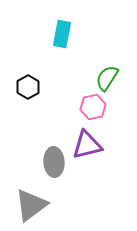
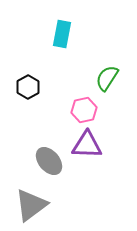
pink hexagon: moved 9 px left, 3 px down
purple triangle: rotated 16 degrees clockwise
gray ellipse: moved 5 px left, 1 px up; rotated 36 degrees counterclockwise
